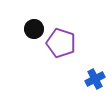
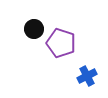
blue cross: moved 8 px left, 3 px up
